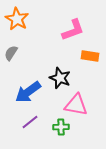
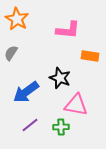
pink L-shape: moved 5 px left; rotated 25 degrees clockwise
blue arrow: moved 2 px left
purple line: moved 3 px down
